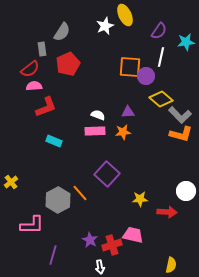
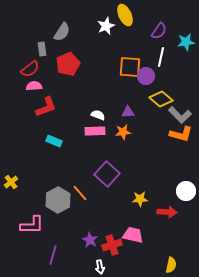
white star: moved 1 px right
